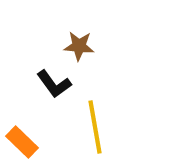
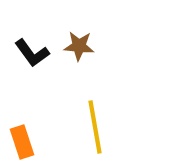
black L-shape: moved 22 px left, 31 px up
orange rectangle: rotated 28 degrees clockwise
